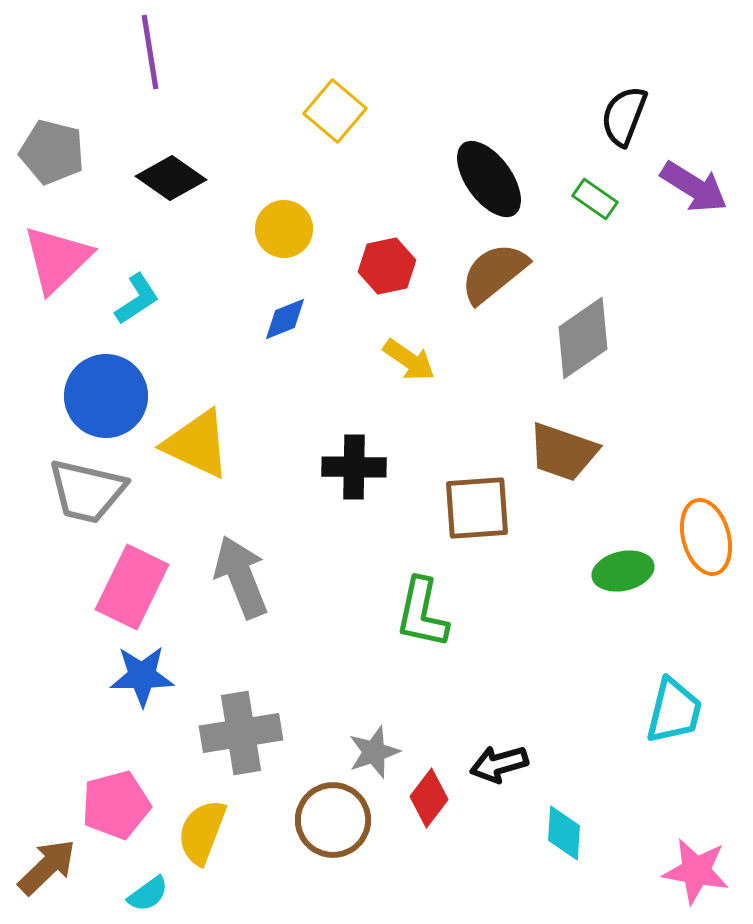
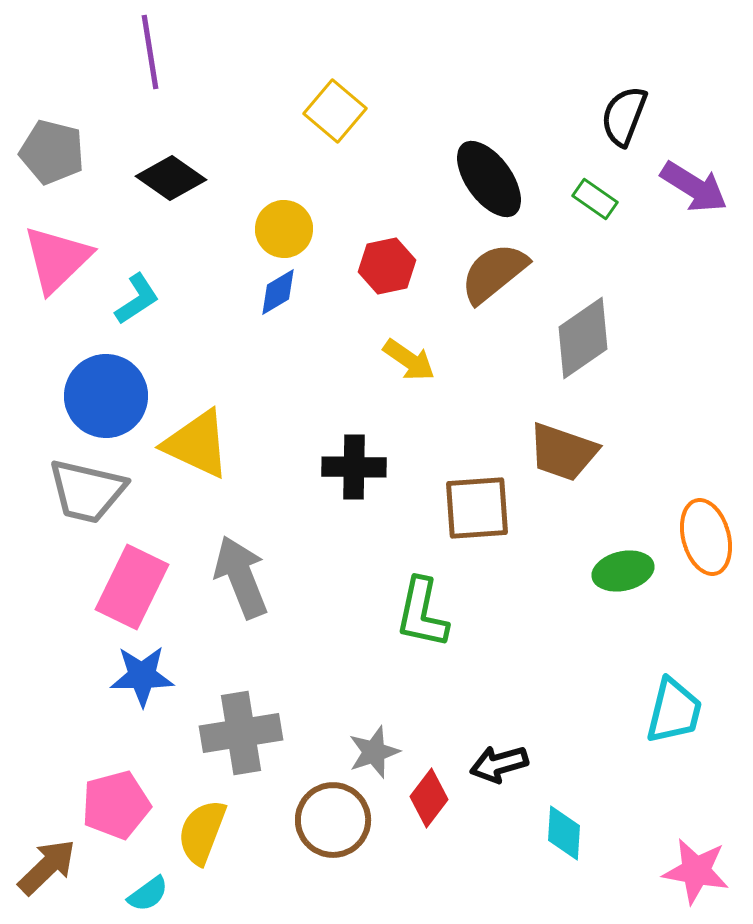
blue diamond: moved 7 px left, 27 px up; rotated 9 degrees counterclockwise
